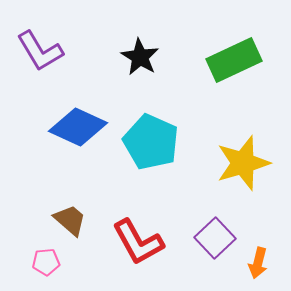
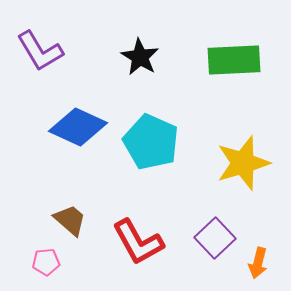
green rectangle: rotated 22 degrees clockwise
